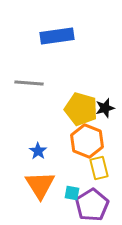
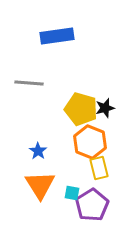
orange hexagon: moved 3 px right, 1 px down
